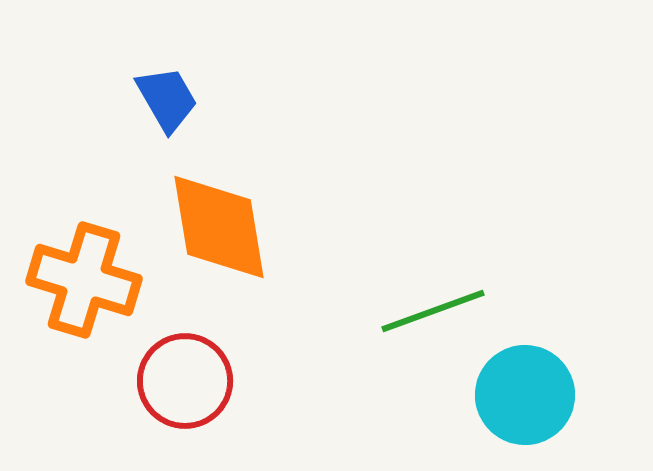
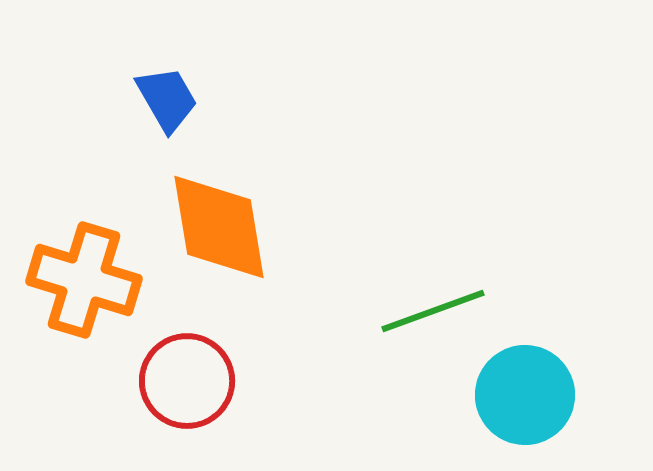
red circle: moved 2 px right
